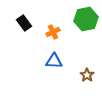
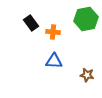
black rectangle: moved 7 px right
orange cross: rotated 32 degrees clockwise
brown star: rotated 24 degrees counterclockwise
